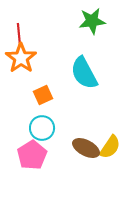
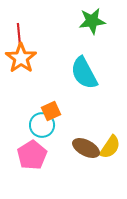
orange square: moved 8 px right, 16 px down
cyan circle: moved 3 px up
